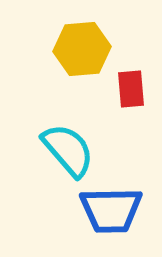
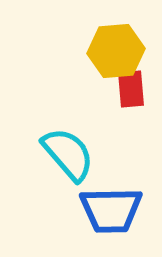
yellow hexagon: moved 34 px right, 2 px down
cyan semicircle: moved 4 px down
